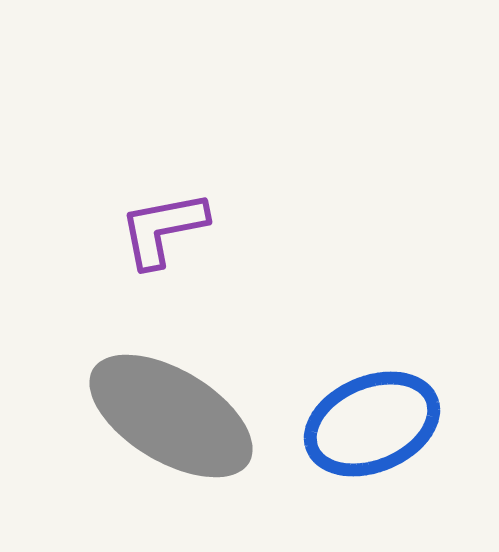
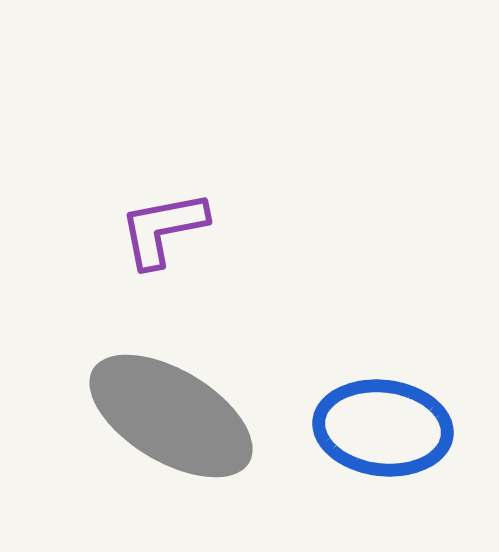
blue ellipse: moved 11 px right, 4 px down; rotated 30 degrees clockwise
